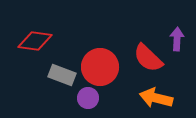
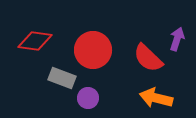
purple arrow: rotated 15 degrees clockwise
red circle: moved 7 px left, 17 px up
gray rectangle: moved 3 px down
